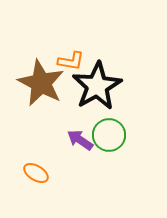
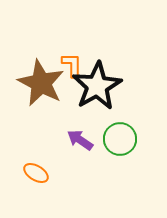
orange L-shape: moved 1 px right, 4 px down; rotated 100 degrees counterclockwise
green circle: moved 11 px right, 4 px down
